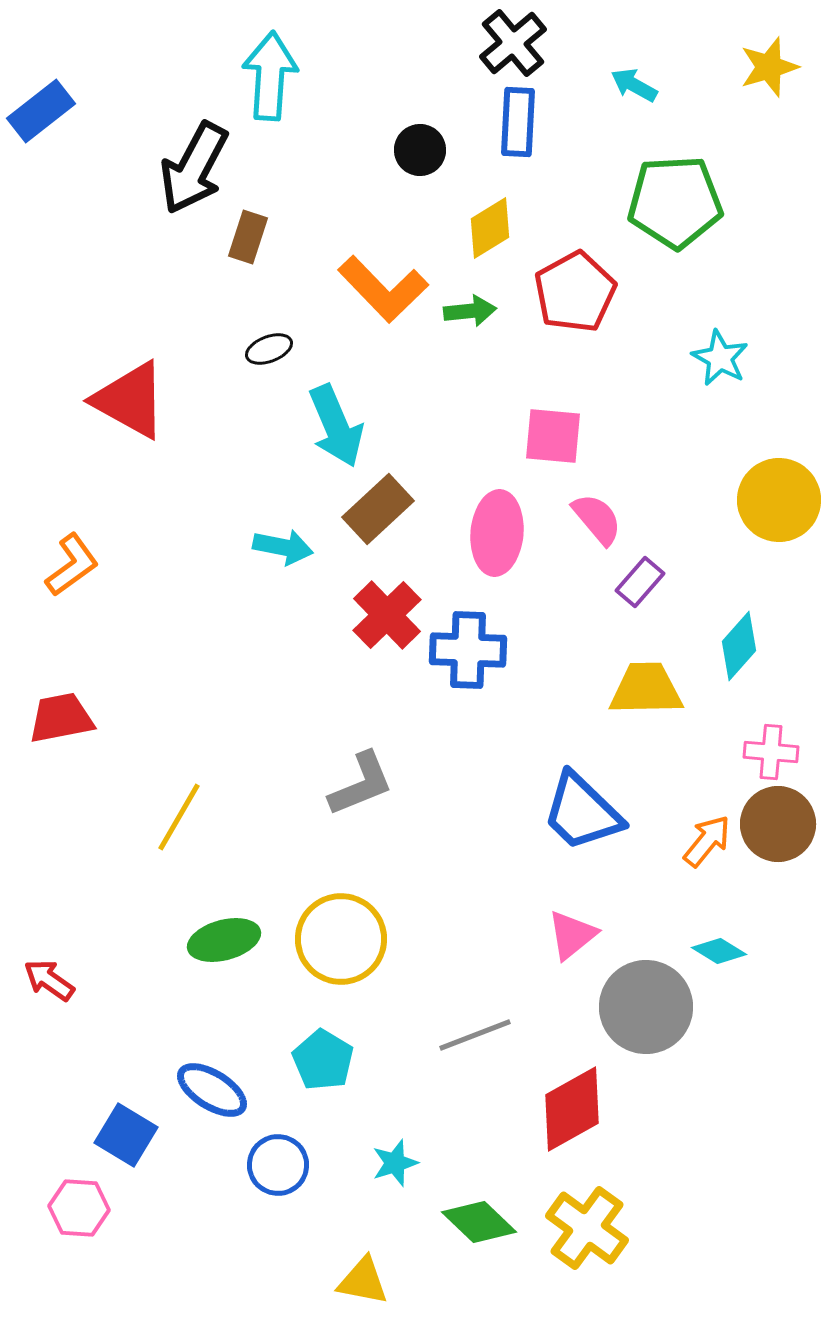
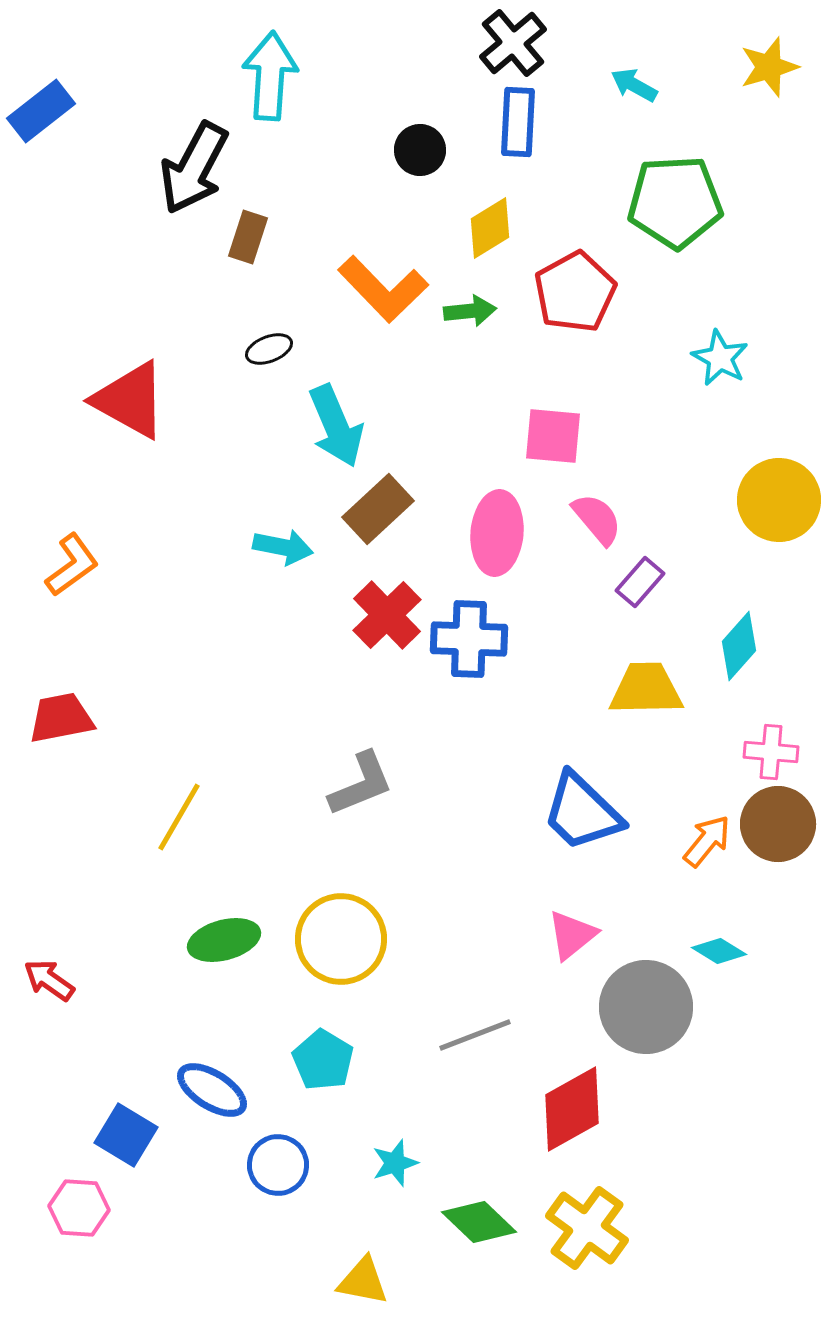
blue cross at (468, 650): moved 1 px right, 11 px up
